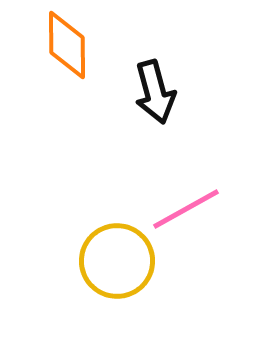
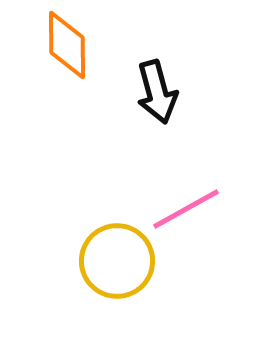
black arrow: moved 2 px right
